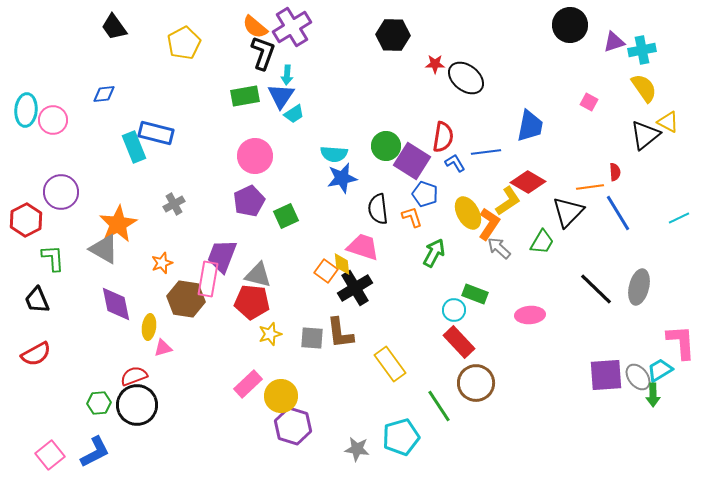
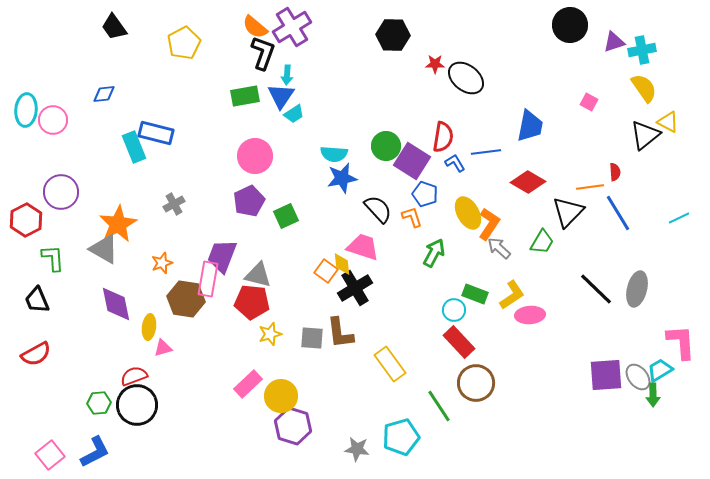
yellow L-shape at (508, 201): moved 4 px right, 94 px down
black semicircle at (378, 209): rotated 144 degrees clockwise
gray ellipse at (639, 287): moved 2 px left, 2 px down
